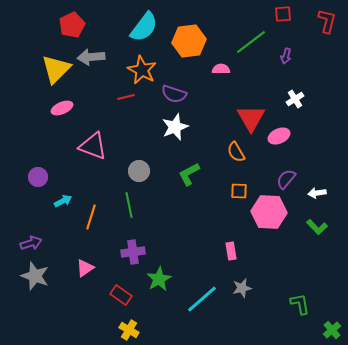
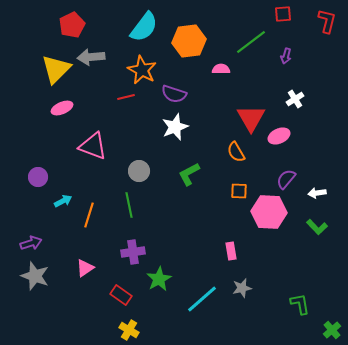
orange line at (91, 217): moved 2 px left, 2 px up
